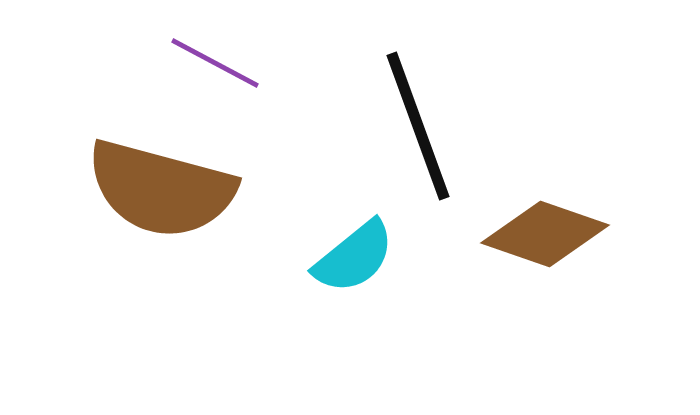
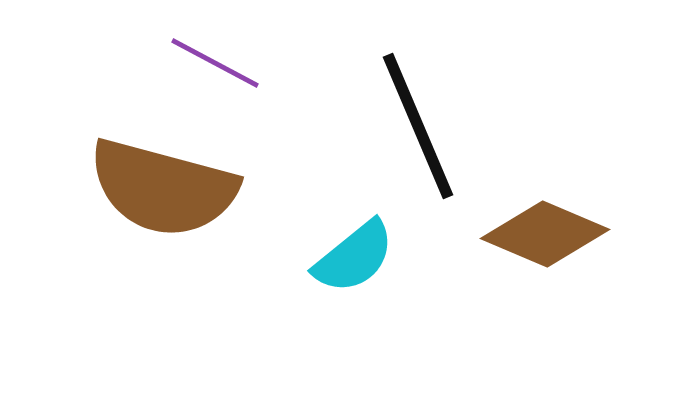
black line: rotated 3 degrees counterclockwise
brown semicircle: moved 2 px right, 1 px up
brown diamond: rotated 4 degrees clockwise
